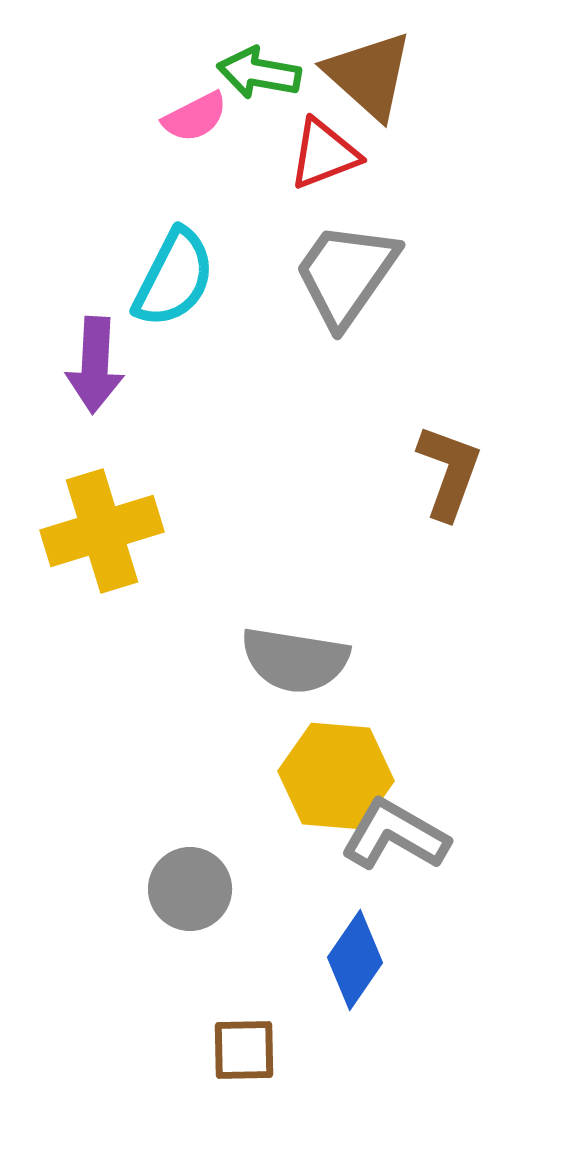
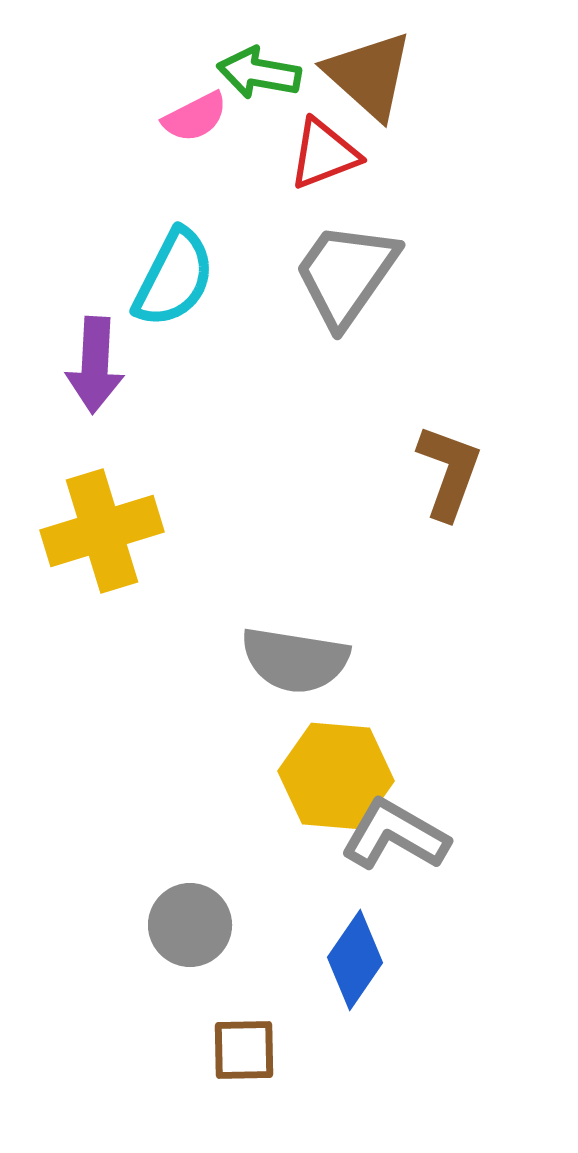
gray circle: moved 36 px down
